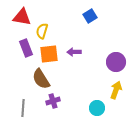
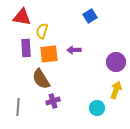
purple rectangle: rotated 18 degrees clockwise
purple arrow: moved 2 px up
gray line: moved 5 px left, 1 px up
